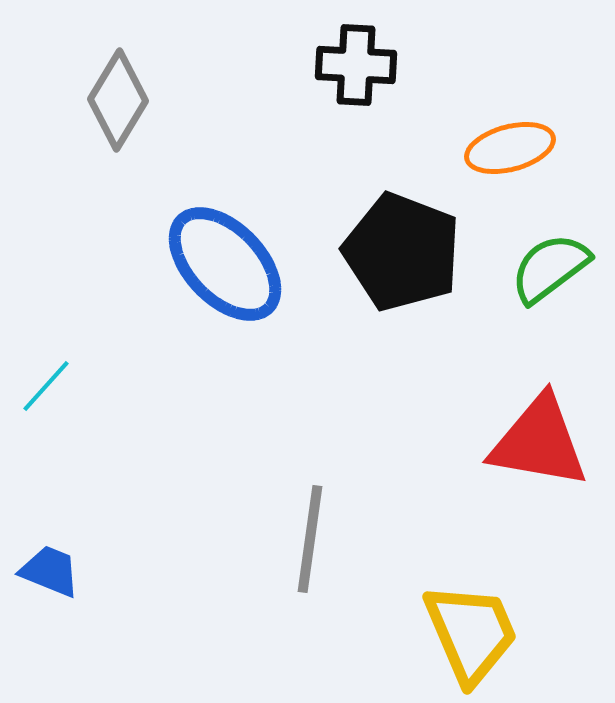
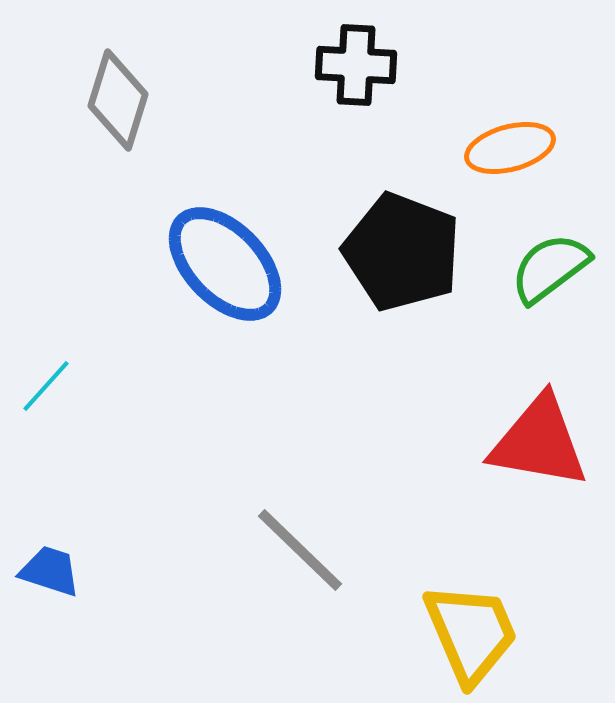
gray diamond: rotated 14 degrees counterclockwise
gray line: moved 10 px left, 11 px down; rotated 54 degrees counterclockwise
blue trapezoid: rotated 4 degrees counterclockwise
